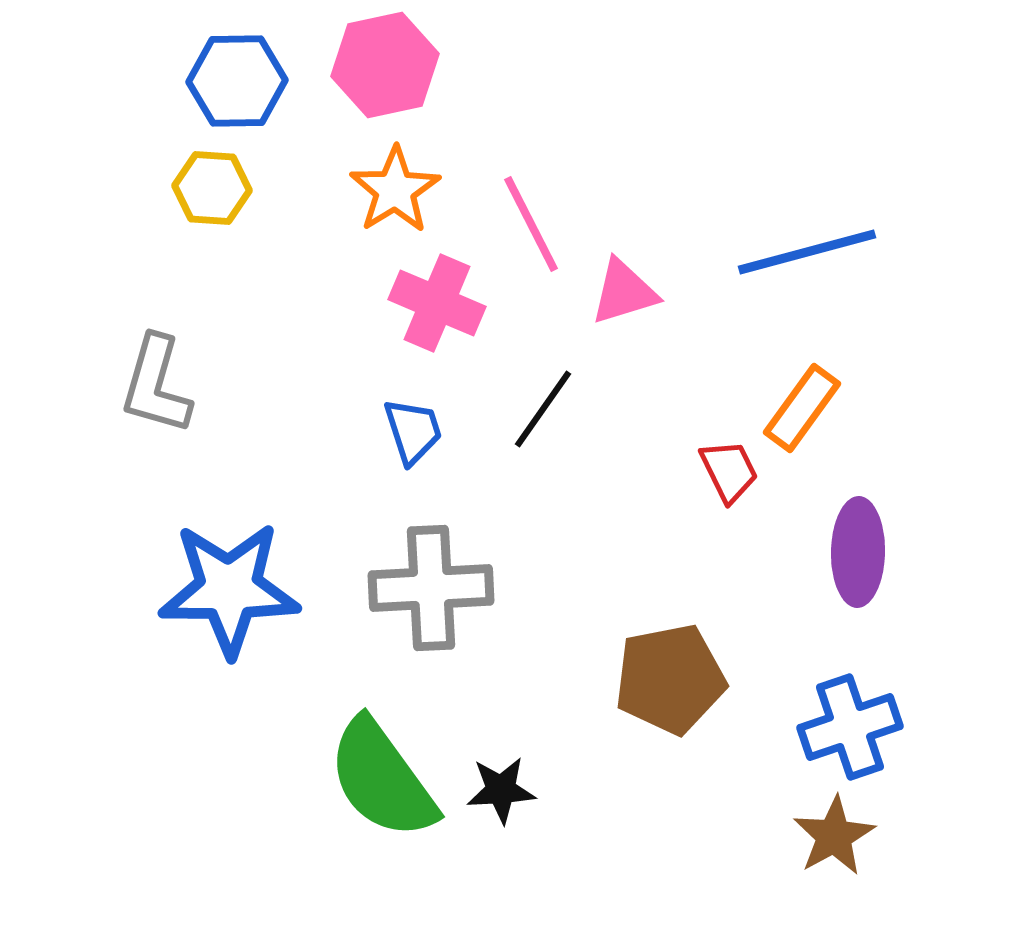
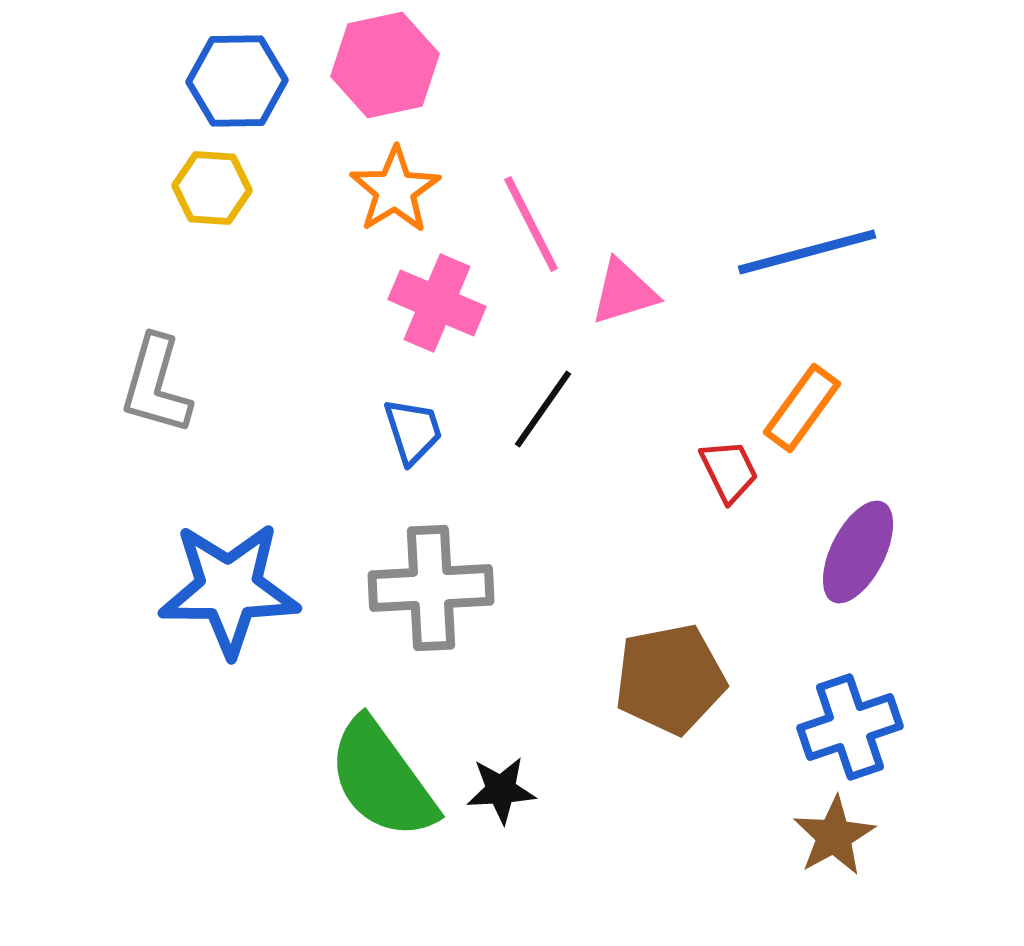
purple ellipse: rotated 26 degrees clockwise
